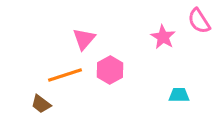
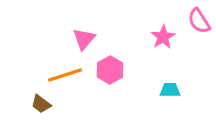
pink star: rotated 10 degrees clockwise
cyan trapezoid: moved 9 px left, 5 px up
